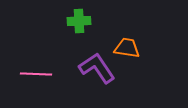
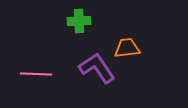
orange trapezoid: rotated 16 degrees counterclockwise
